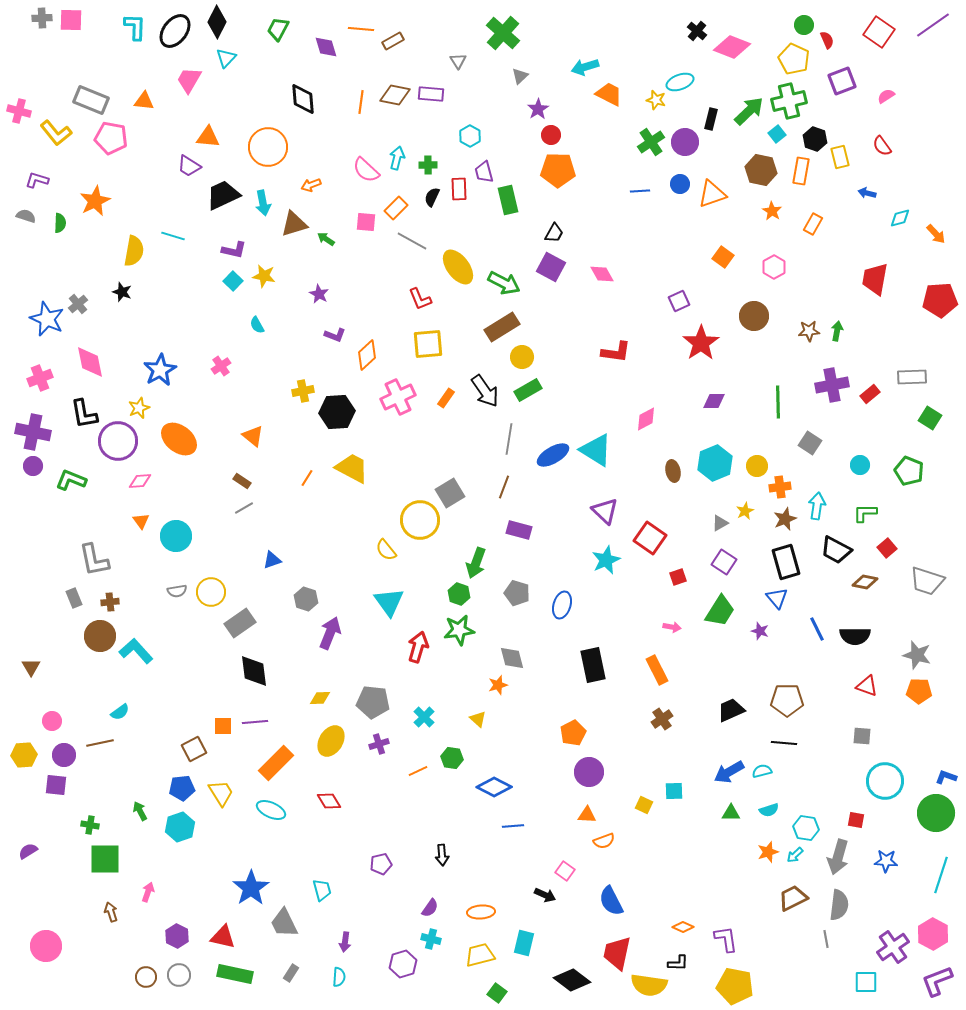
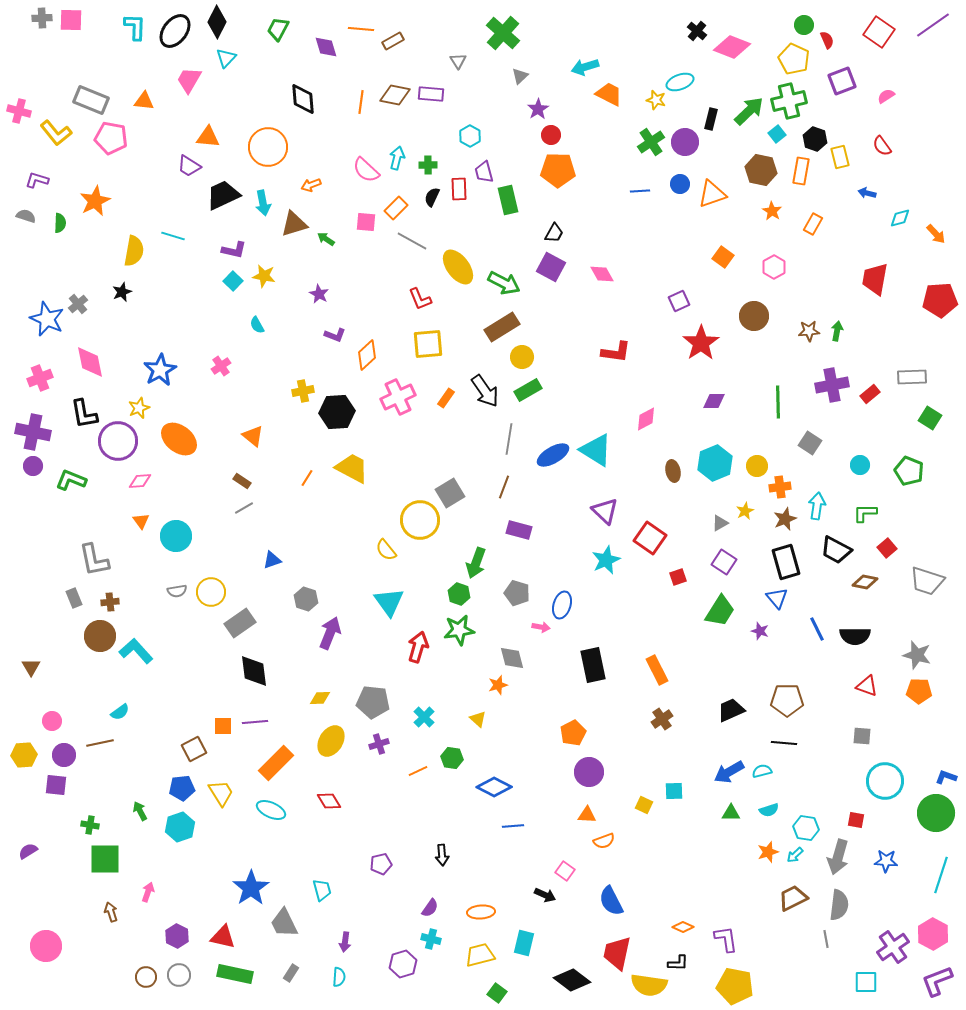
black star at (122, 292): rotated 30 degrees clockwise
pink arrow at (672, 627): moved 131 px left
